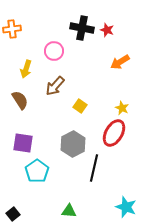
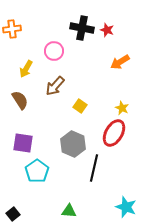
yellow arrow: rotated 12 degrees clockwise
gray hexagon: rotated 10 degrees counterclockwise
